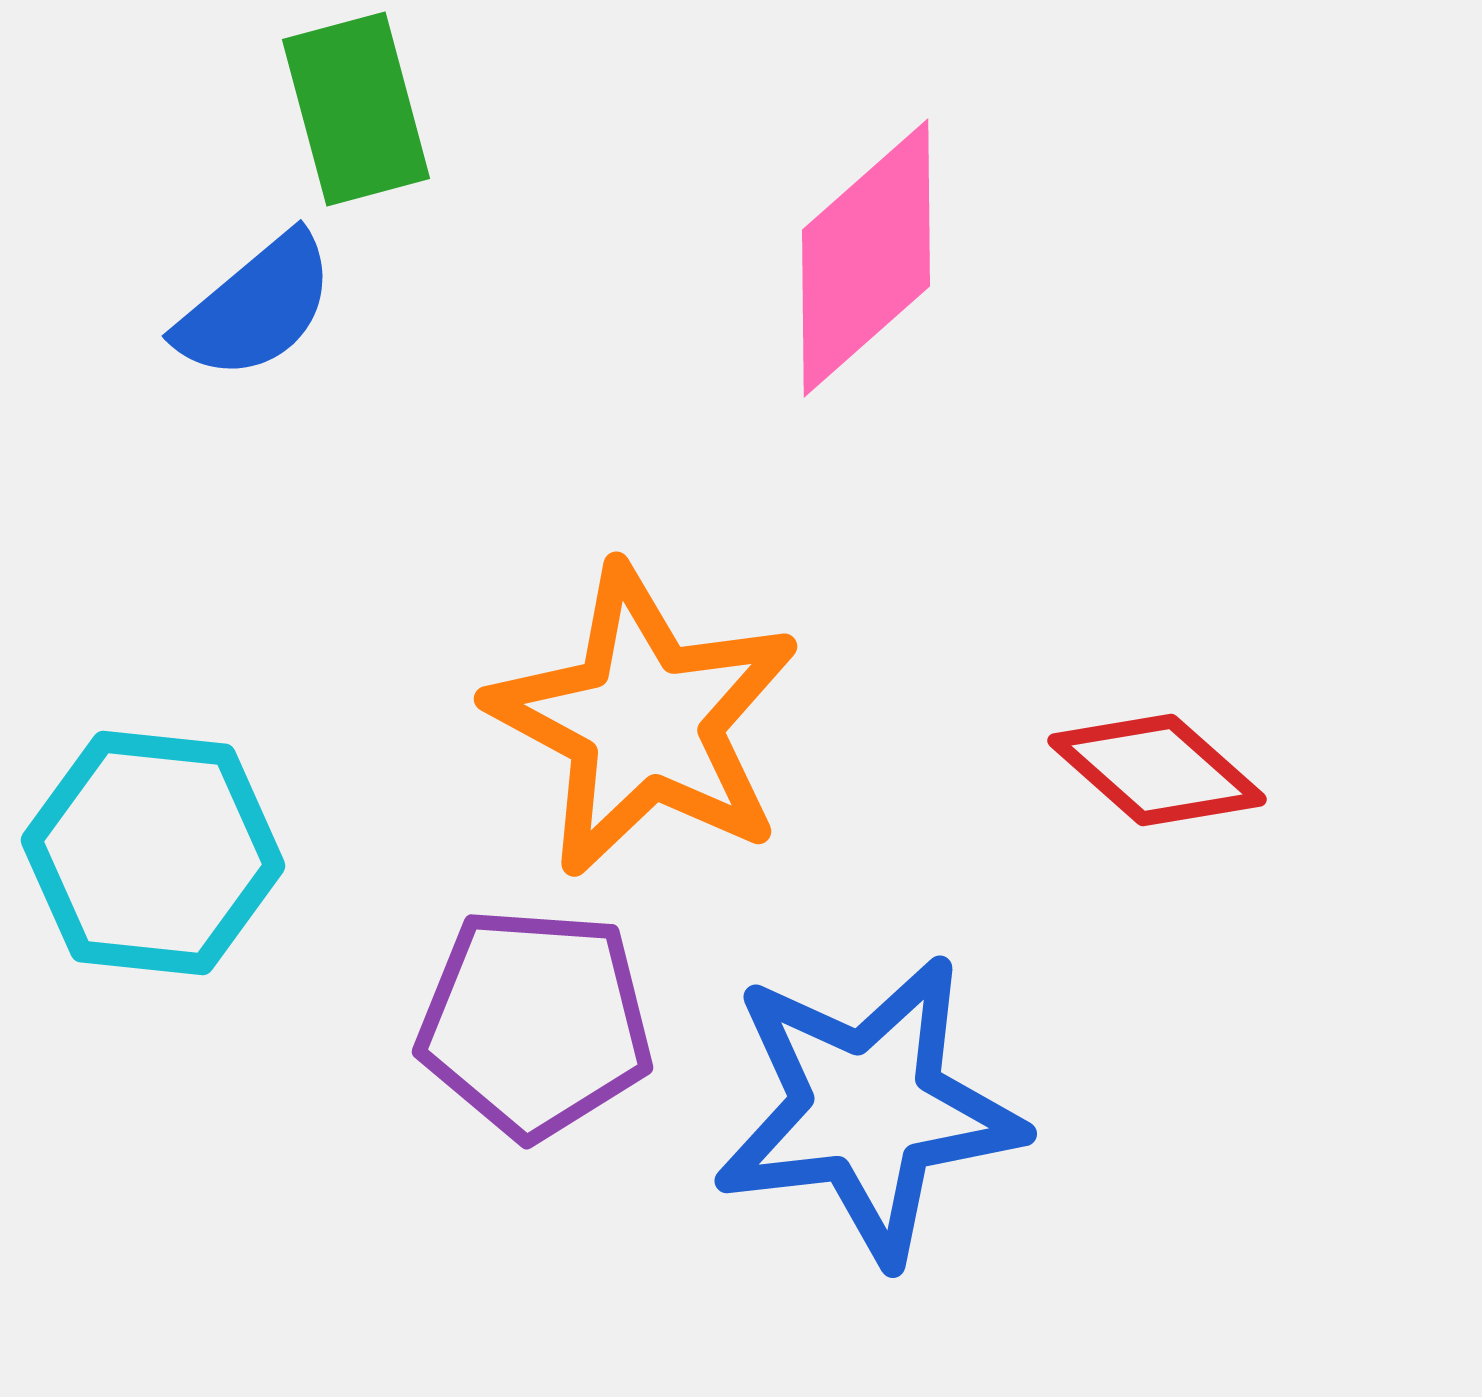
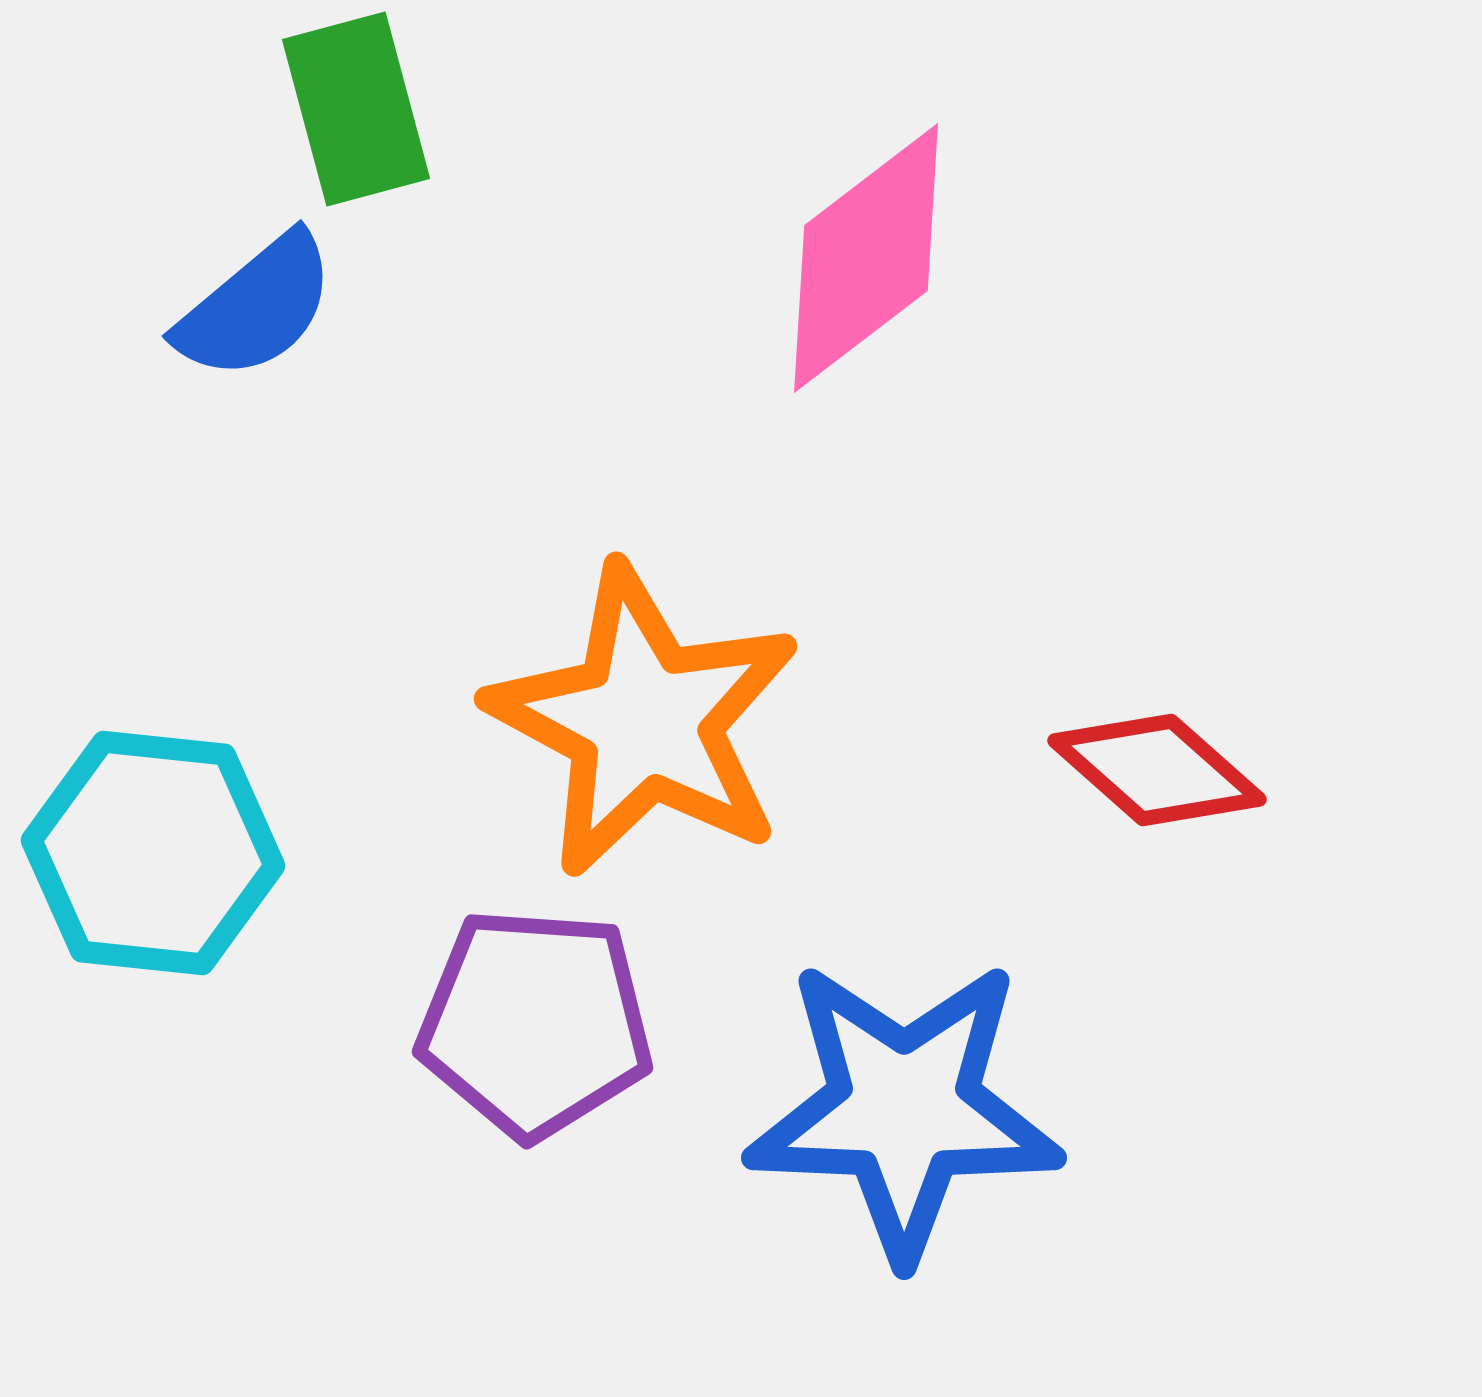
pink diamond: rotated 4 degrees clockwise
blue star: moved 36 px right; rotated 9 degrees clockwise
